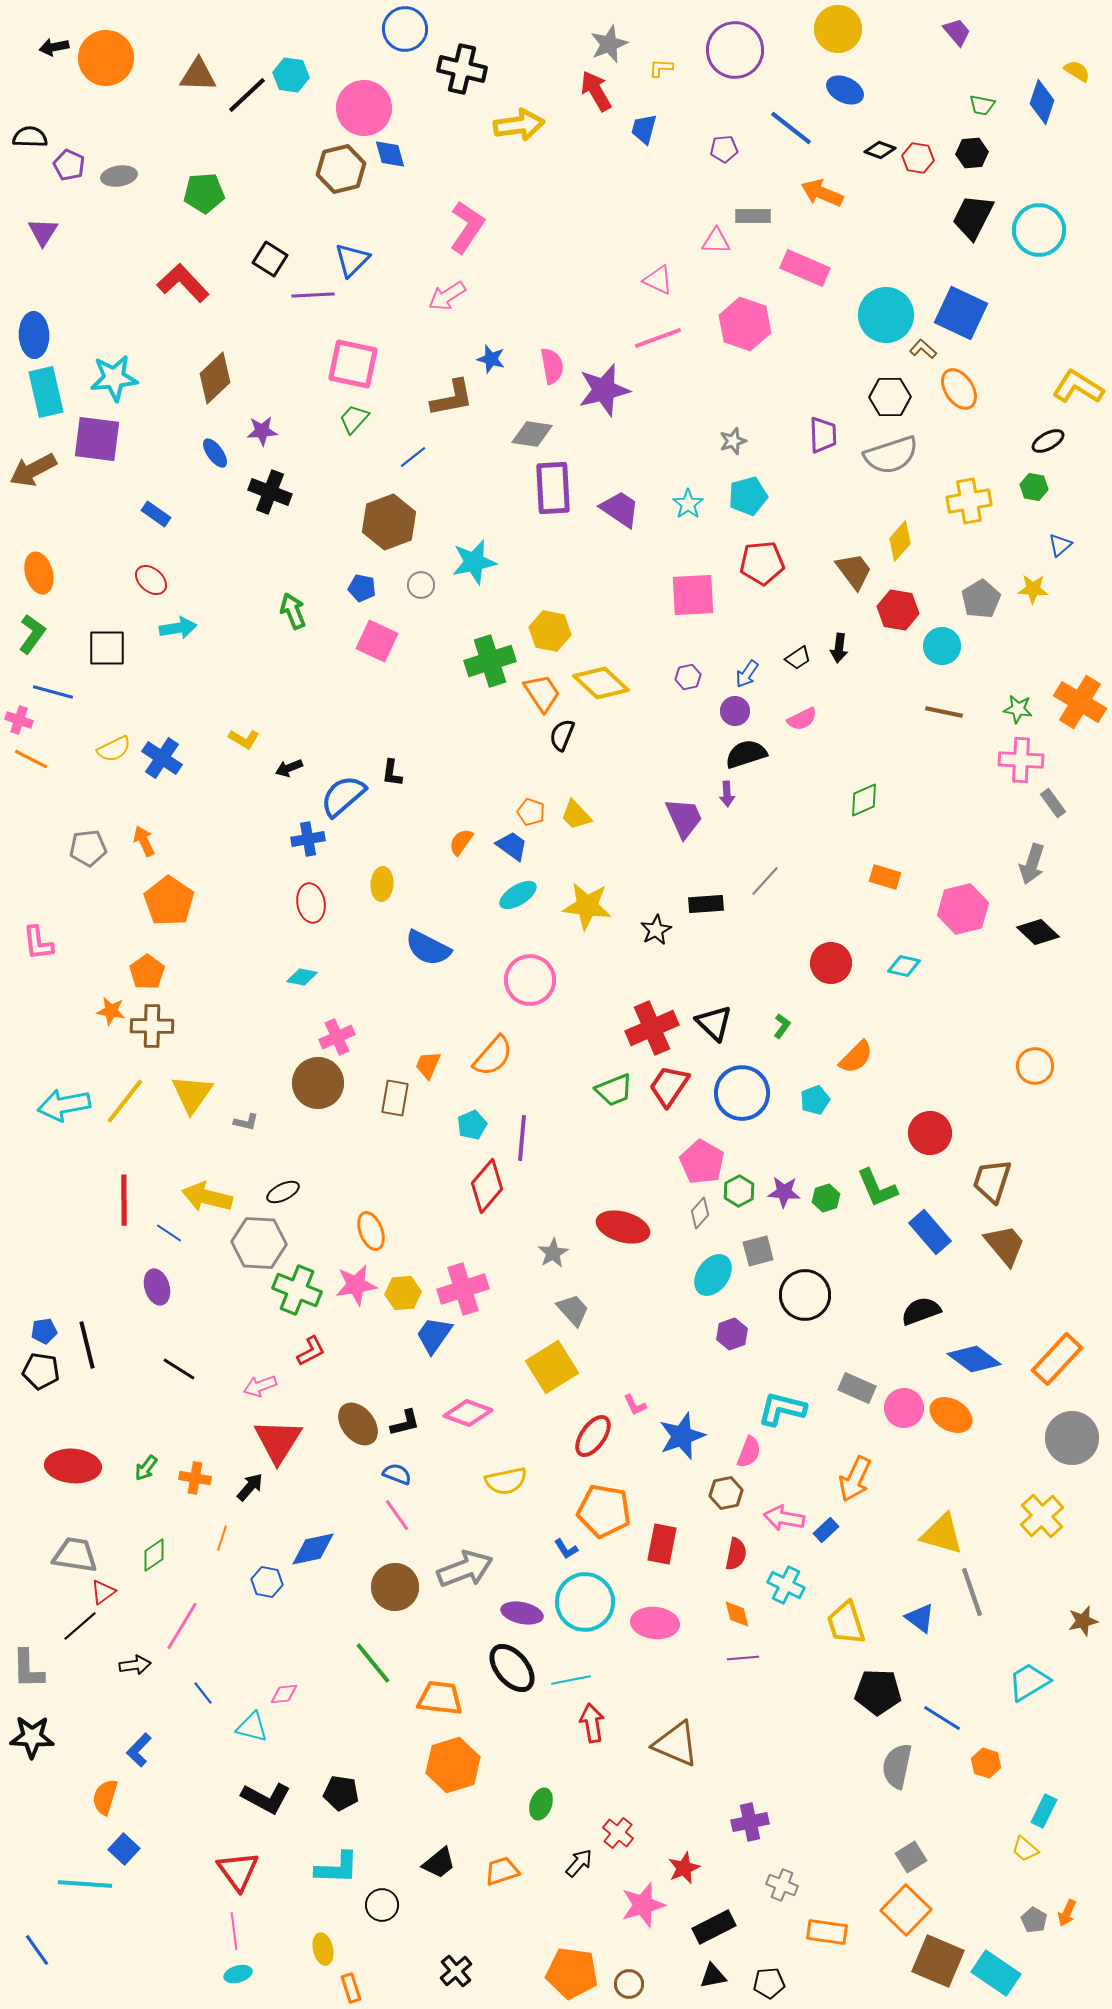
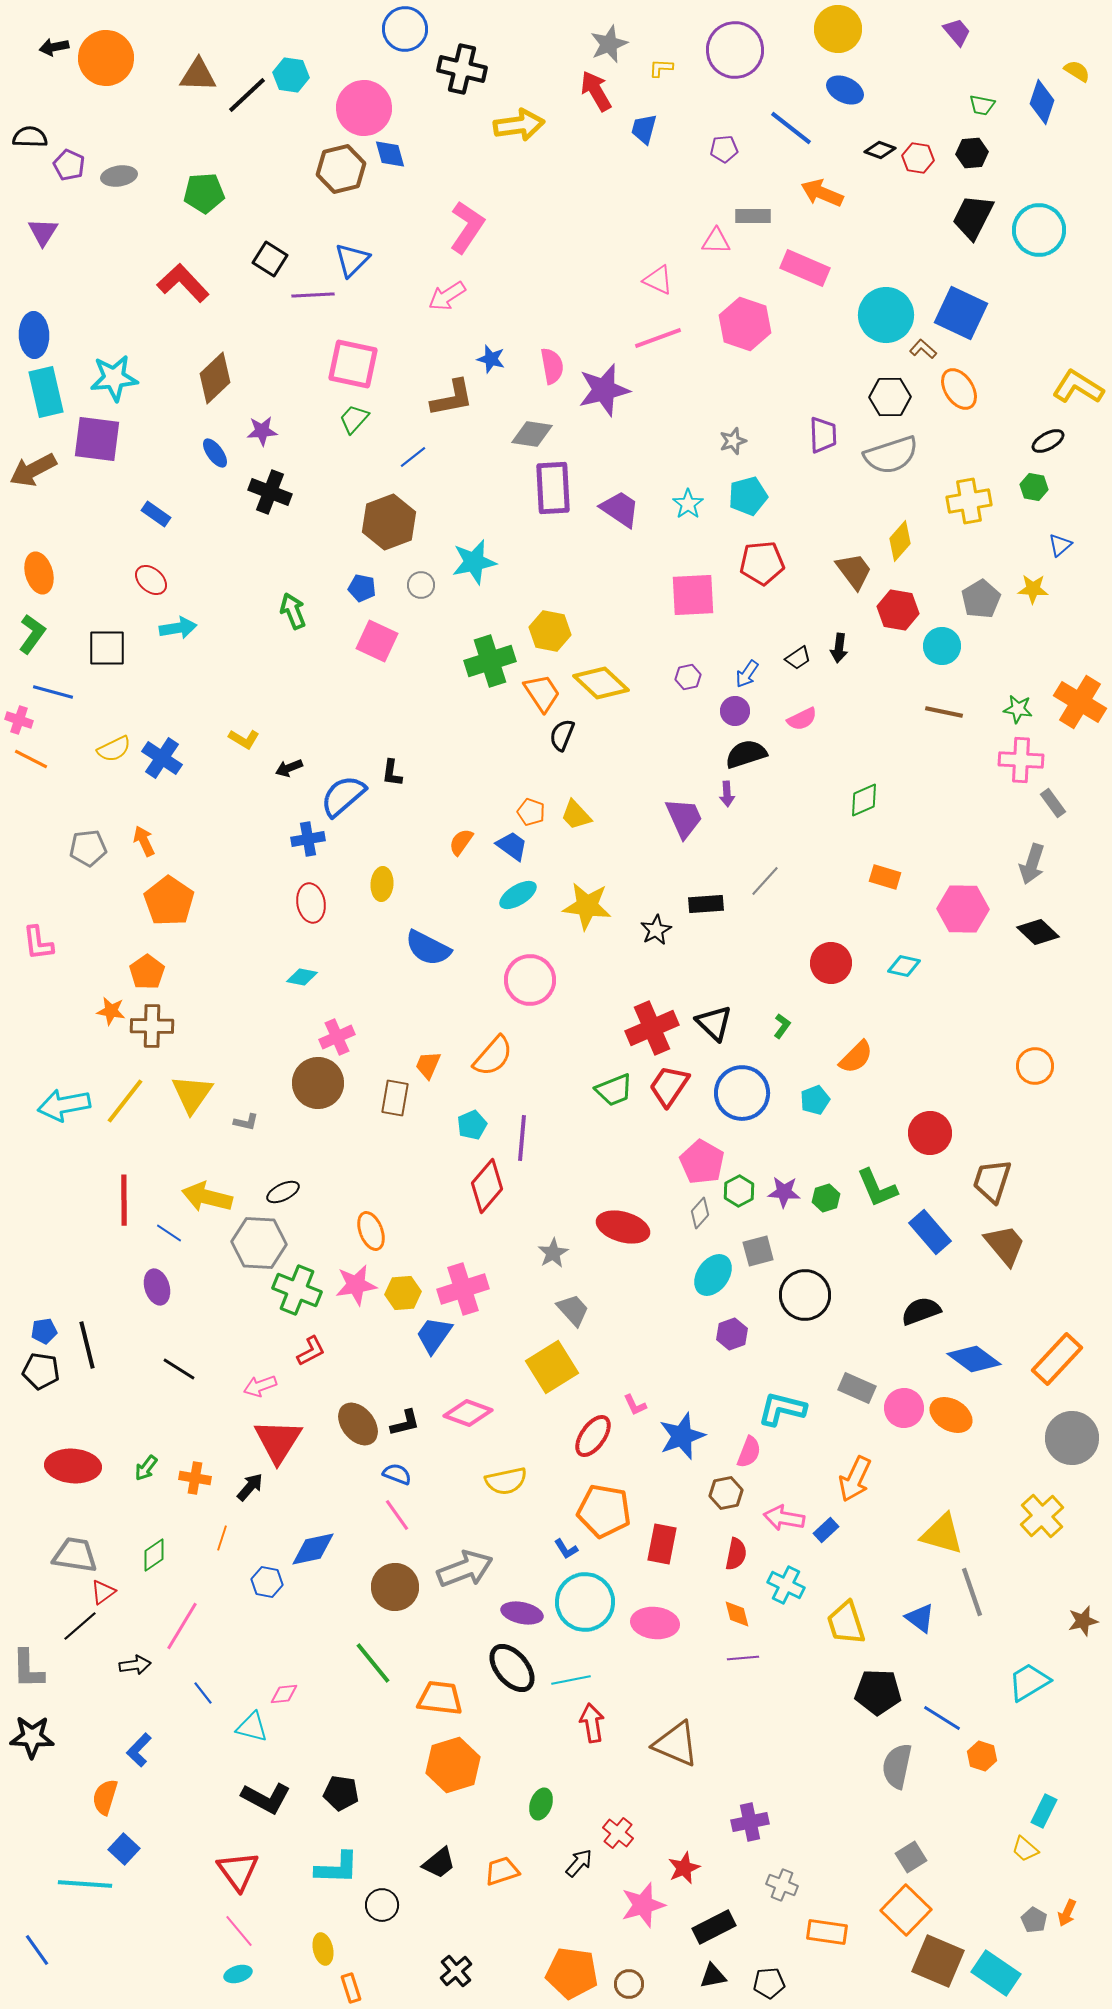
pink hexagon at (963, 909): rotated 15 degrees clockwise
orange hexagon at (986, 1763): moved 4 px left, 7 px up
pink line at (234, 1931): moved 5 px right; rotated 33 degrees counterclockwise
